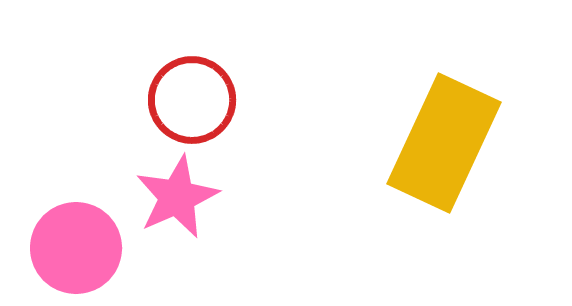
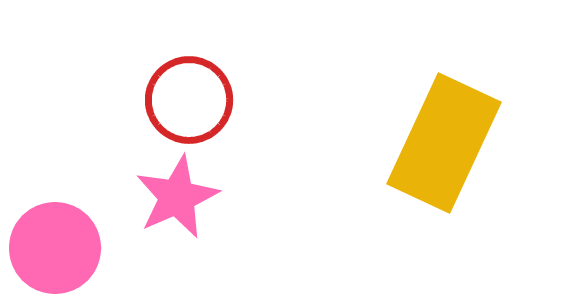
red circle: moved 3 px left
pink circle: moved 21 px left
